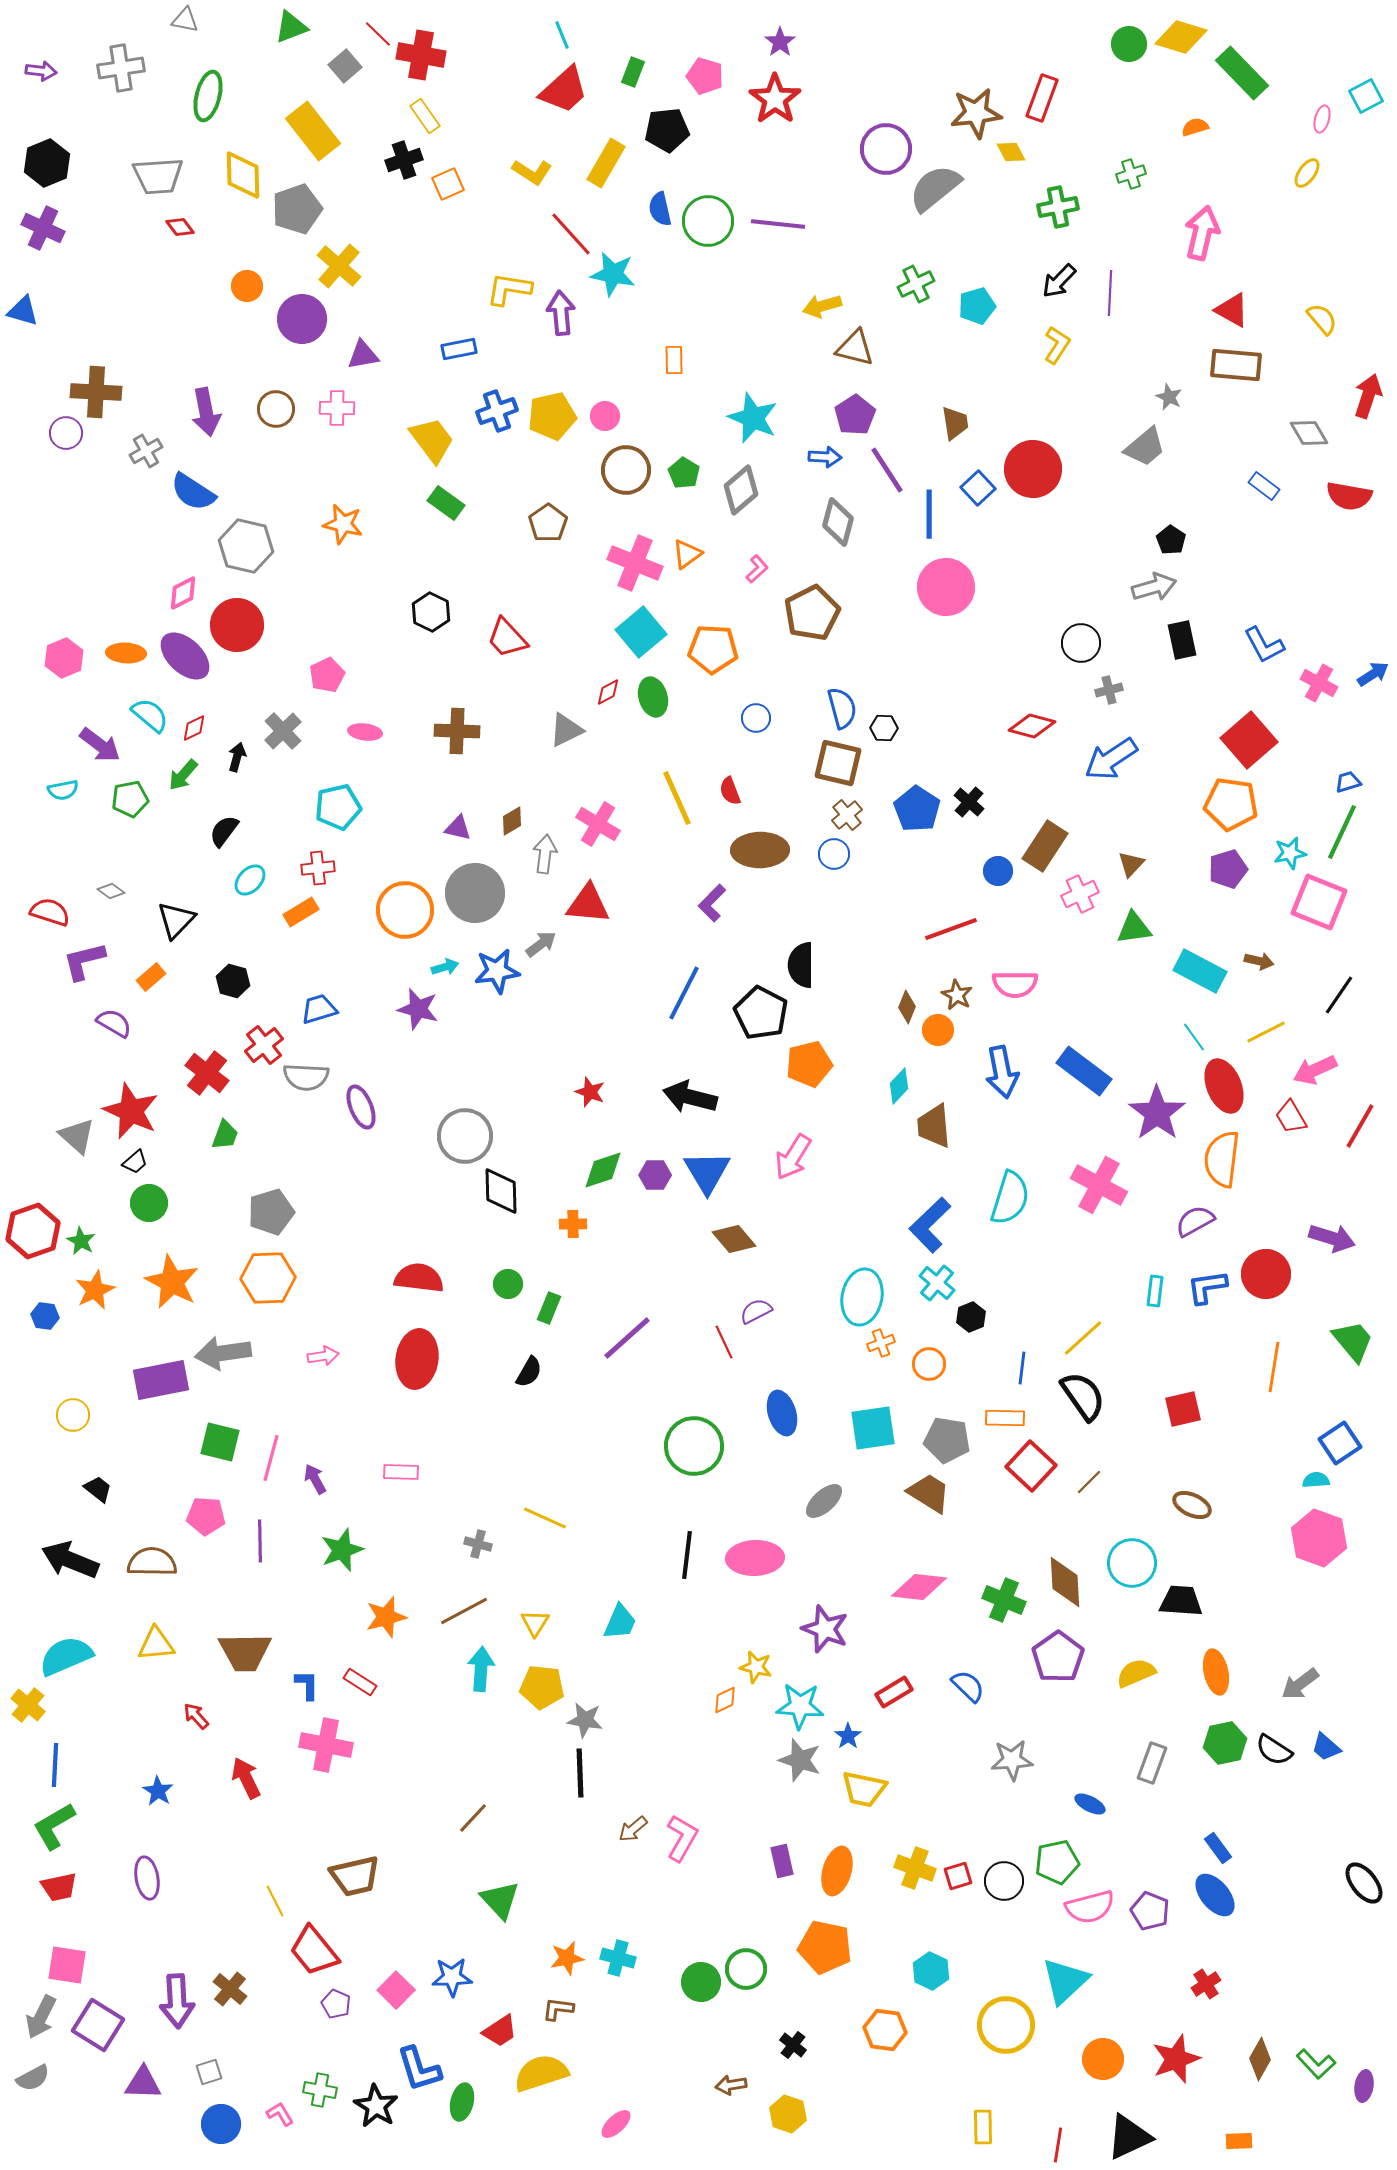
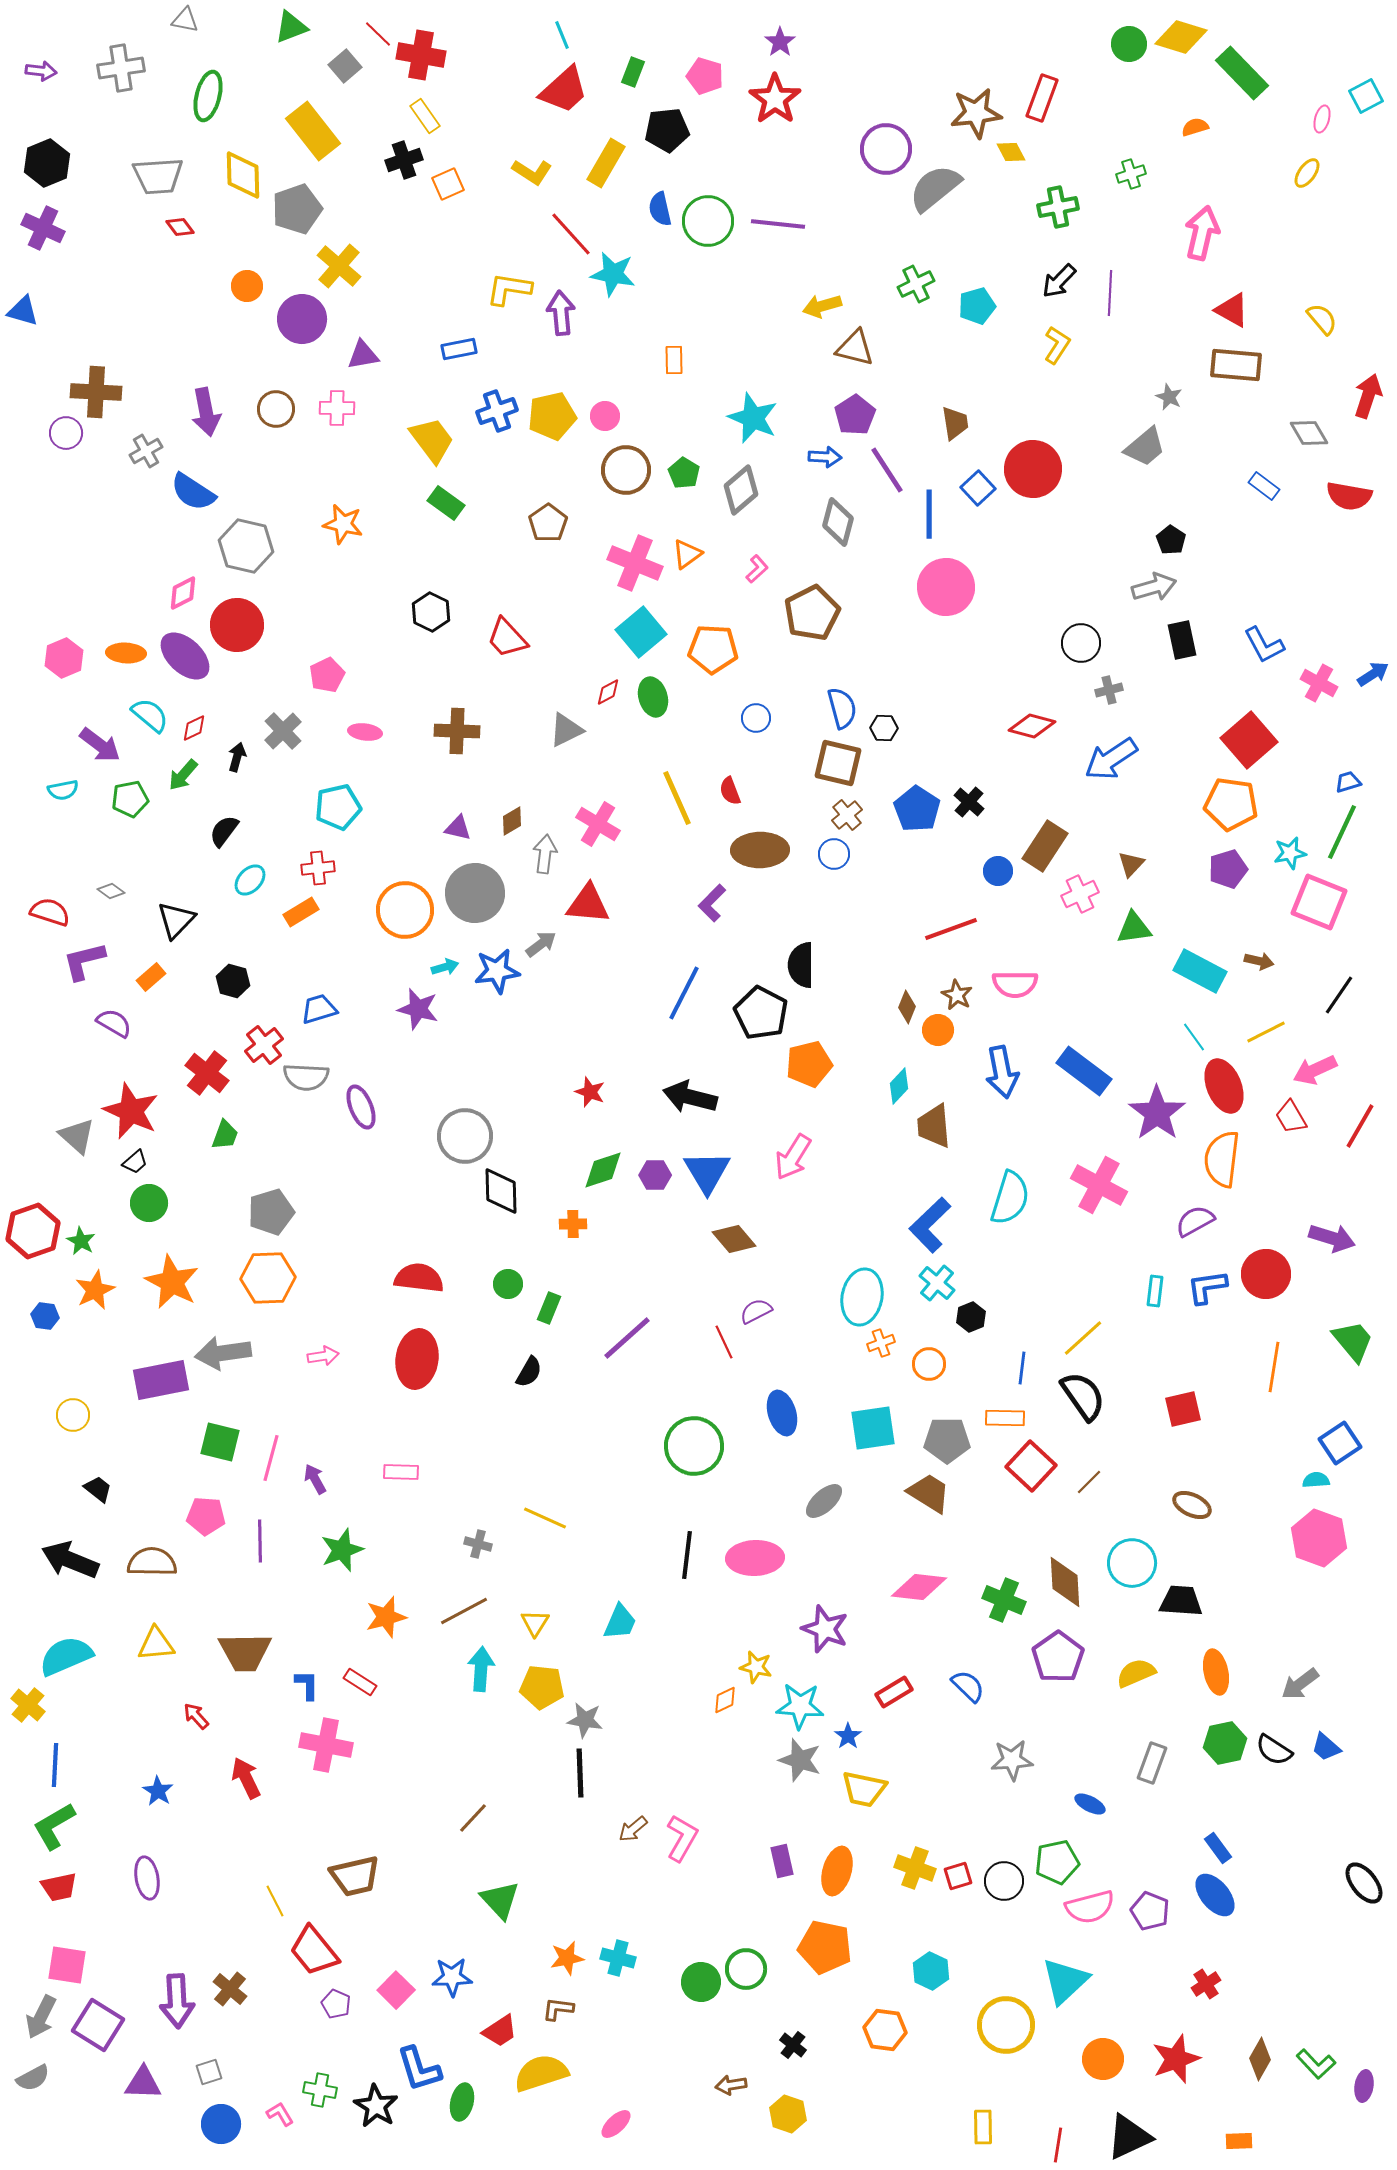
gray pentagon at (947, 1440): rotated 9 degrees counterclockwise
